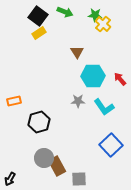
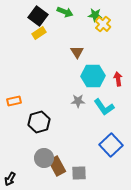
red arrow: moved 2 px left; rotated 32 degrees clockwise
gray square: moved 6 px up
